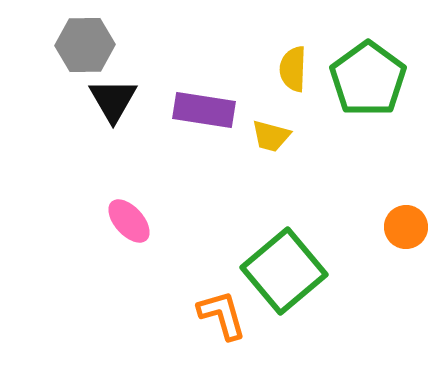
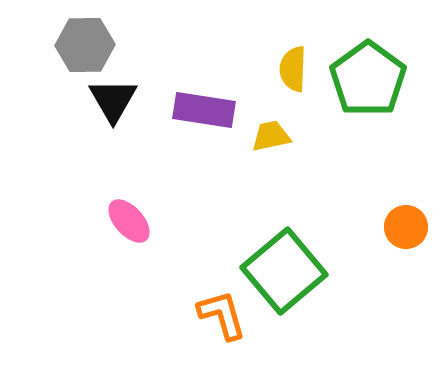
yellow trapezoid: rotated 153 degrees clockwise
